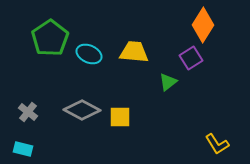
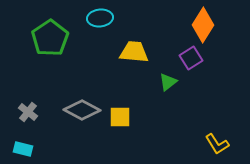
cyan ellipse: moved 11 px right, 36 px up; rotated 30 degrees counterclockwise
